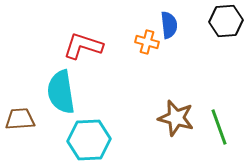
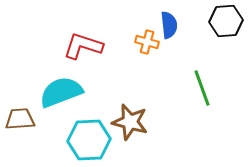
cyan semicircle: rotated 78 degrees clockwise
brown star: moved 46 px left, 4 px down
green line: moved 17 px left, 39 px up
